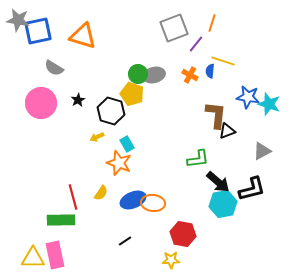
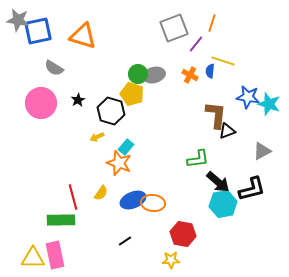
cyan rectangle: moved 1 px left, 3 px down; rotated 70 degrees clockwise
